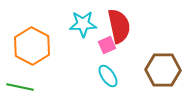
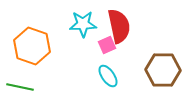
orange hexagon: rotated 9 degrees counterclockwise
